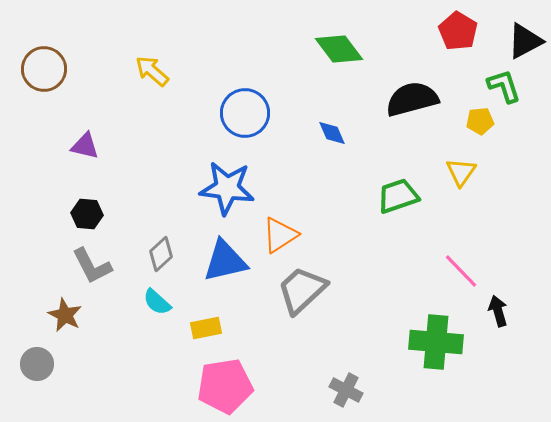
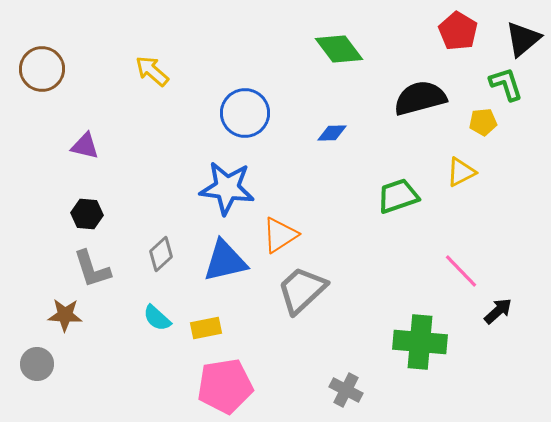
black triangle: moved 2 px left, 2 px up; rotated 12 degrees counterclockwise
brown circle: moved 2 px left
green L-shape: moved 2 px right, 2 px up
black semicircle: moved 8 px right, 1 px up
yellow pentagon: moved 3 px right, 1 px down
blue diamond: rotated 68 degrees counterclockwise
yellow triangle: rotated 28 degrees clockwise
gray L-shape: moved 3 px down; rotated 9 degrees clockwise
cyan semicircle: moved 16 px down
black arrow: rotated 64 degrees clockwise
brown star: rotated 24 degrees counterclockwise
green cross: moved 16 px left
